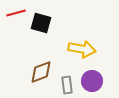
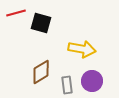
brown diamond: rotated 10 degrees counterclockwise
